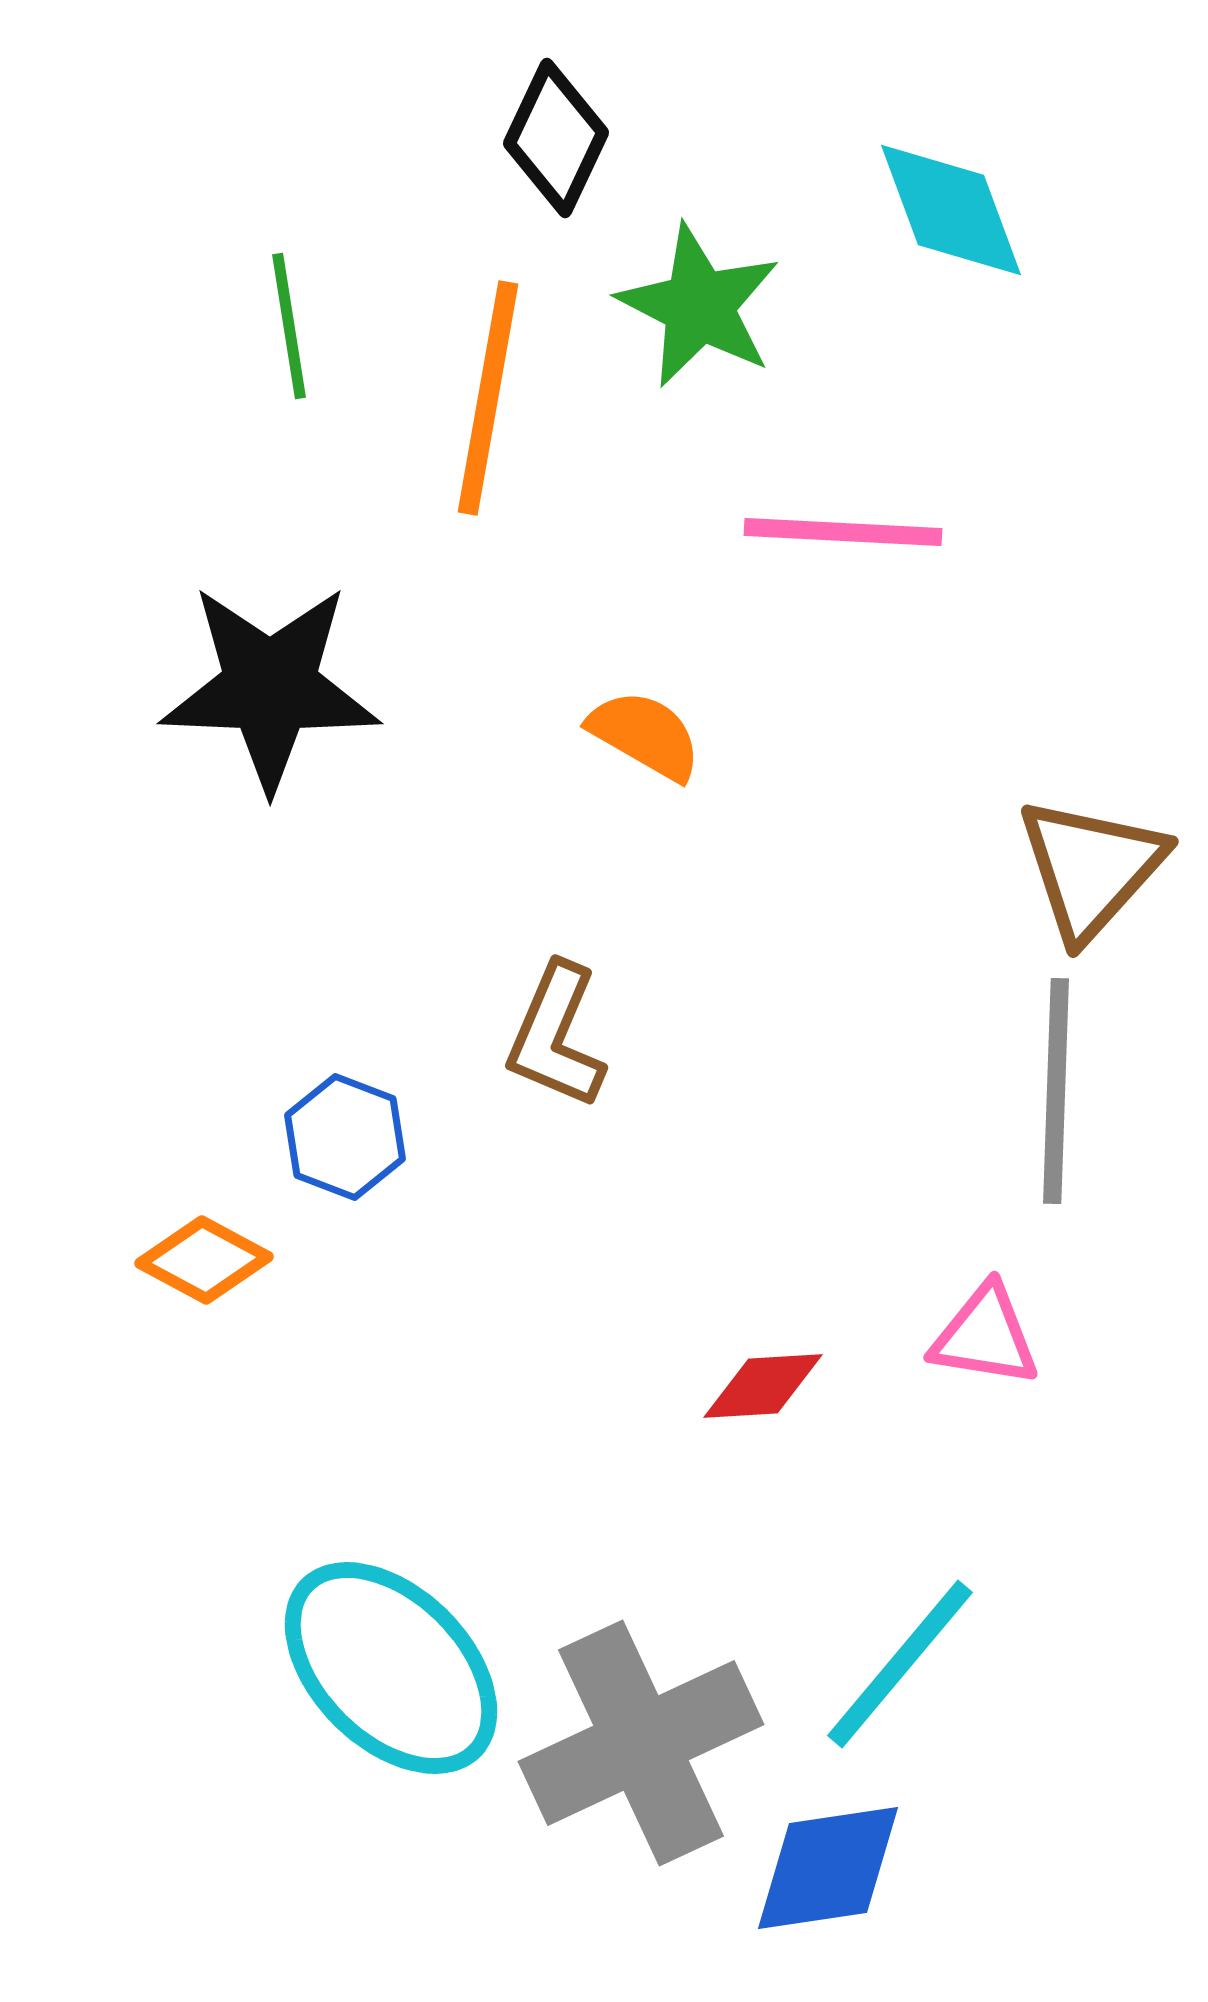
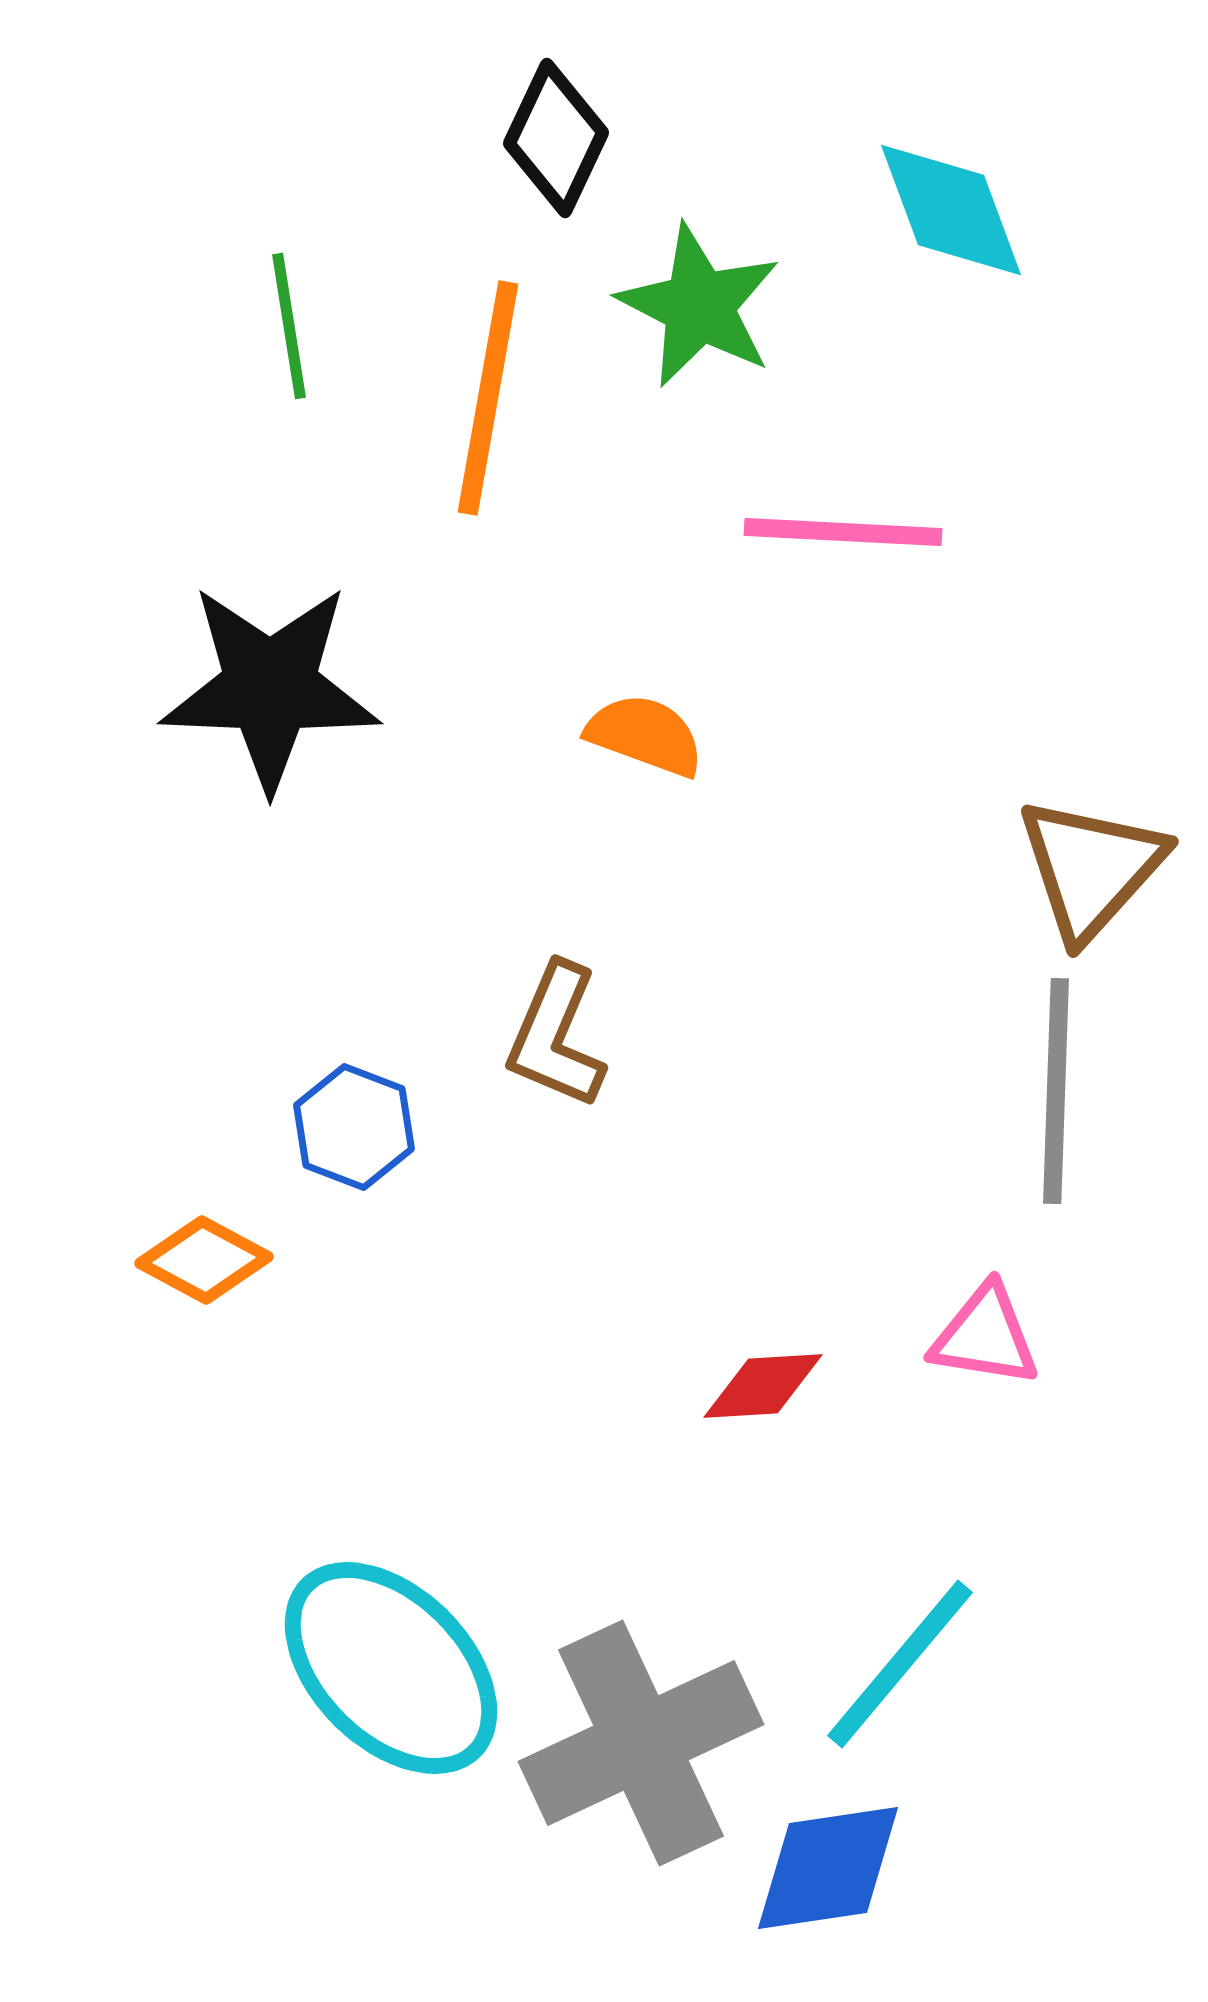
orange semicircle: rotated 10 degrees counterclockwise
blue hexagon: moved 9 px right, 10 px up
